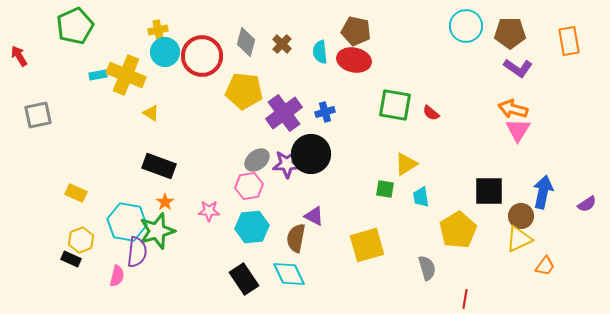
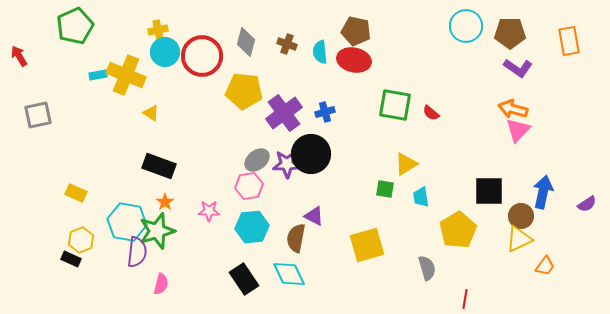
brown cross at (282, 44): moved 5 px right; rotated 24 degrees counterclockwise
pink triangle at (518, 130): rotated 12 degrees clockwise
pink semicircle at (117, 276): moved 44 px right, 8 px down
